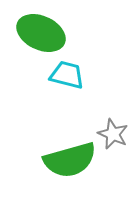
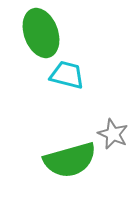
green ellipse: rotated 45 degrees clockwise
